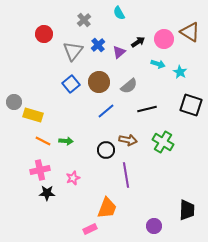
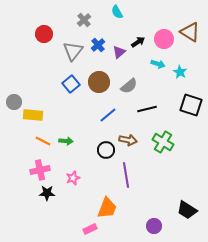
cyan semicircle: moved 2 px left, 1 px up
blue line: moved 2 px right, 4 px down
yellow rectangle: rotated 12 degrees counterclockwise
black trapezoid: rotated 120 degrees clockwise
